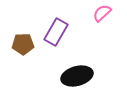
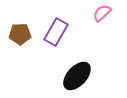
brown pentagon: moved 3 px left, 10 px up
black ellipse: rotated 32 degrees counterclockwise
